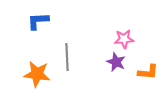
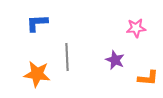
blue L-shape: moved 1 px left, 2 px down
pink star: moved 12 px right, 11 px up
purple star: moved 1 px left, 2 px up
orange L-shape: moved 6 px down
